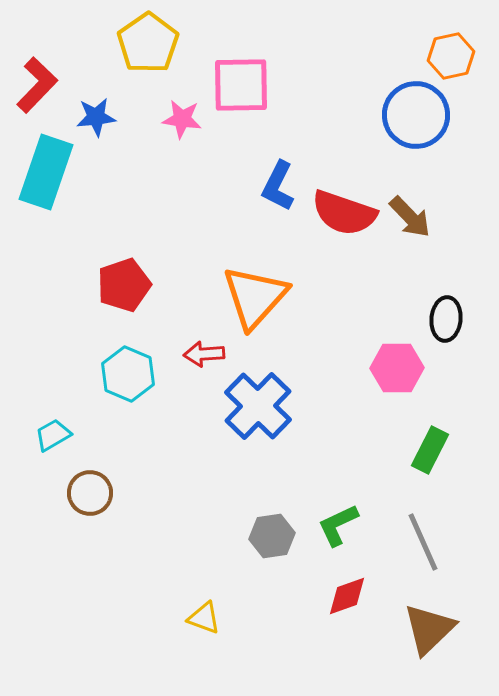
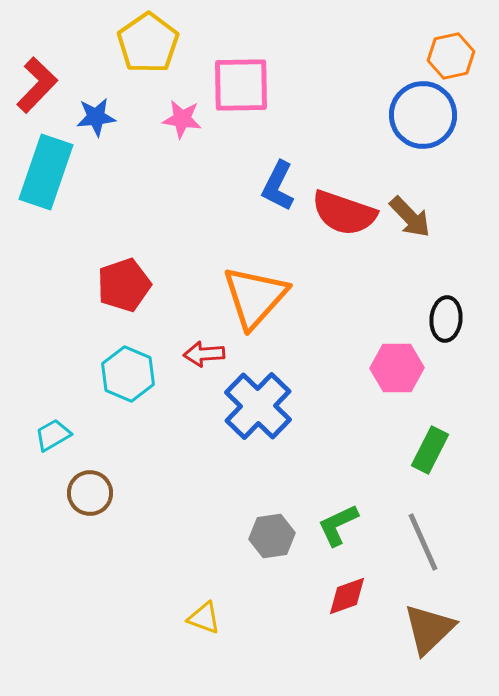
blue circle: moved 7 px right
